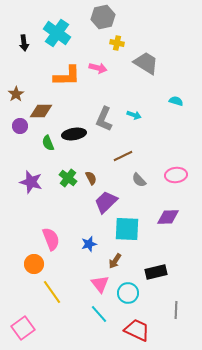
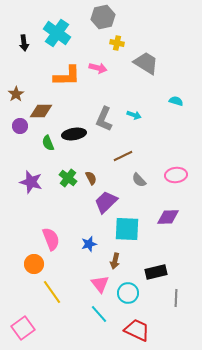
brown arrow: rotated 21 degrees counterclockwise
gray line: moved 12 px up
